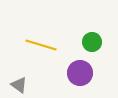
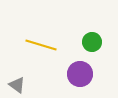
purple circle: moved 1 px down
gray triangle: moved 2 px left
